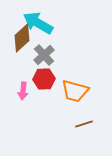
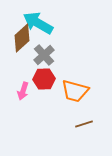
pink arrow: rotated 12 degrees clockwise
